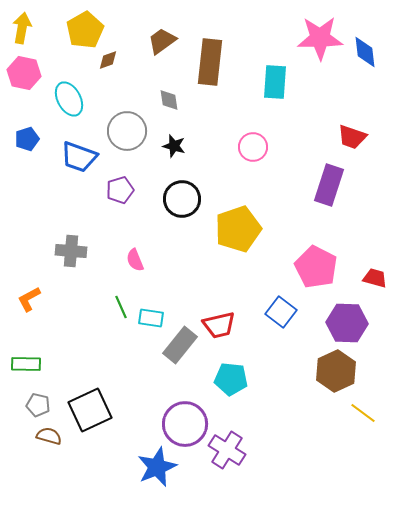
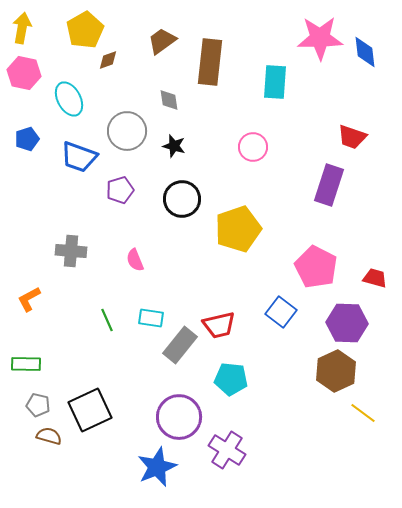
green line at (121, 307): moved 14 px left, 13 px down
purple circle at (185, 424): moved 6 px left, 7 px up
